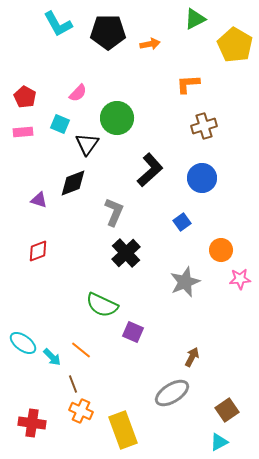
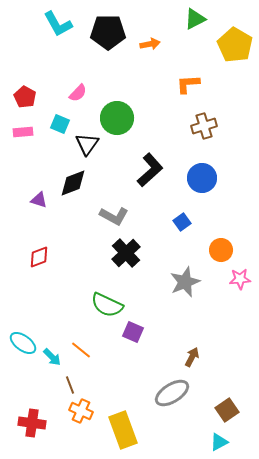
gray L-shape: moved 4 px down; rotated 96 degrees clockwise
red diamond: moved 1 px right, 6 px down
green semicircle: moved 5 px right
brown line: moved 3 px left, 1 px down
